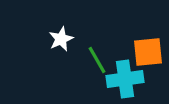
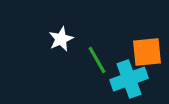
orange square: moved 1 px left
cyan cross: moved 4 px right; rotated 12 degrees counterclockwise
